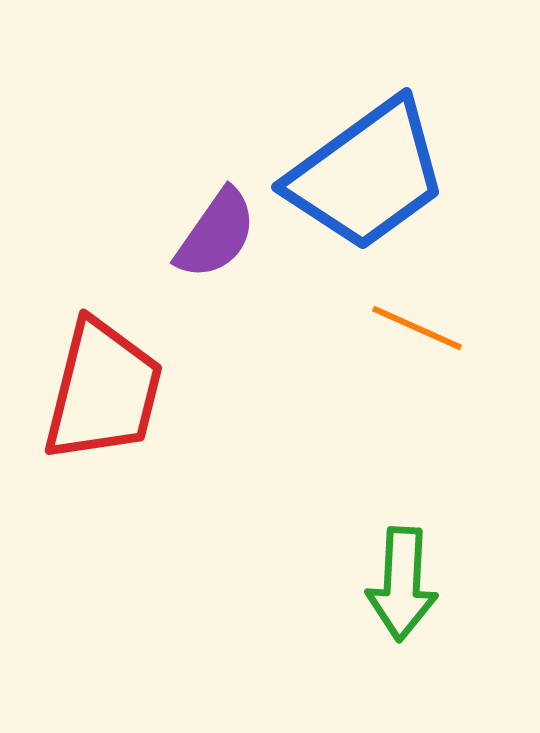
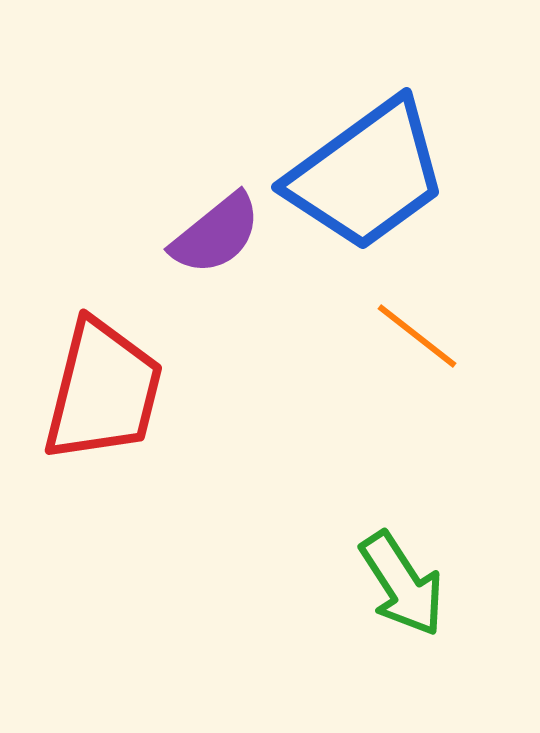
purple semicircle: rotated 16 degrees clockwise
orange line: moved 8 px down; rotated 14 degrees clockwise
green arrow: rotated 36 degrees counterclockwise
